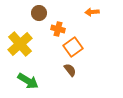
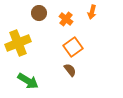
orange arrow: rotated 72 degrees counterclockwise
orange cross: moved 8 px right, 10 px up; rotated 24 degrees clockwise
yellow cross: moved 2 px left, 1 px up; rotated 20 degrees clockwise
